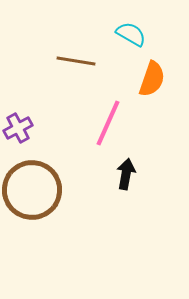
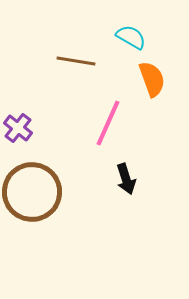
cyan semicircle: moved 3 px down
orange semicircle: rotated 39 degrees counterclockwise
purple cross: rotated 24 degrees counterclockwise
black arrow: moved 5 px down; rotated 152 degrees clockwise
brown circle: moved 2 px down
